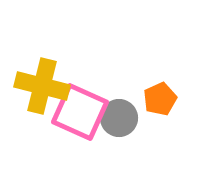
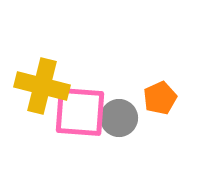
orange pentagon: moved 1 px up
pink square: rotated 20 degrees counterclockwise
